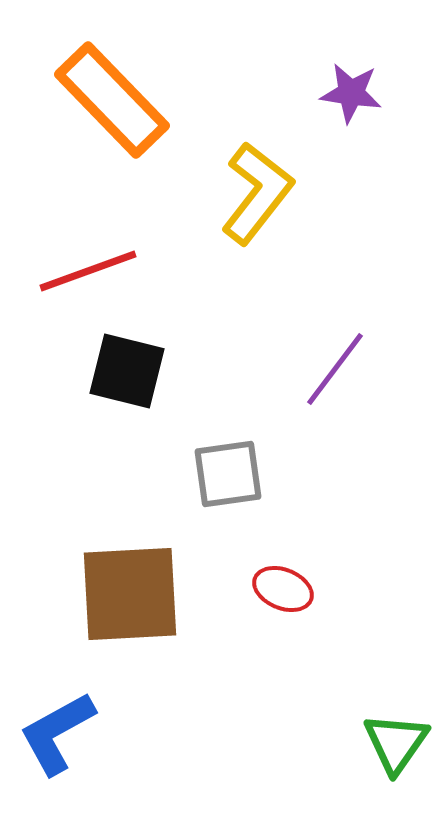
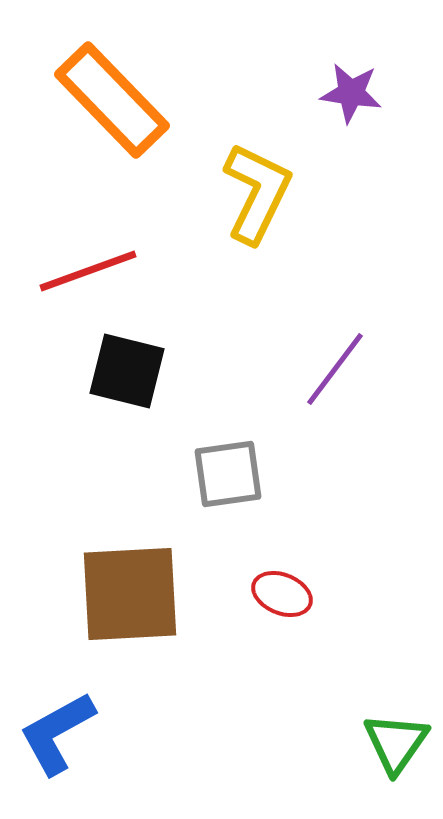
yellow L-shape: rotated 12 degrees counterclockwise
red ellipse: moved 1 px left, 5 px down
